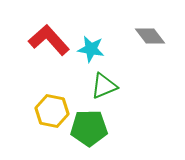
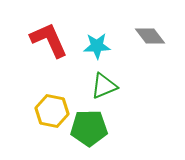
red L-shape: rotated 18 degrees clockwise
cyan star: moved 6 px right, 3 px up; rotated 12 degrees counterclockwise
